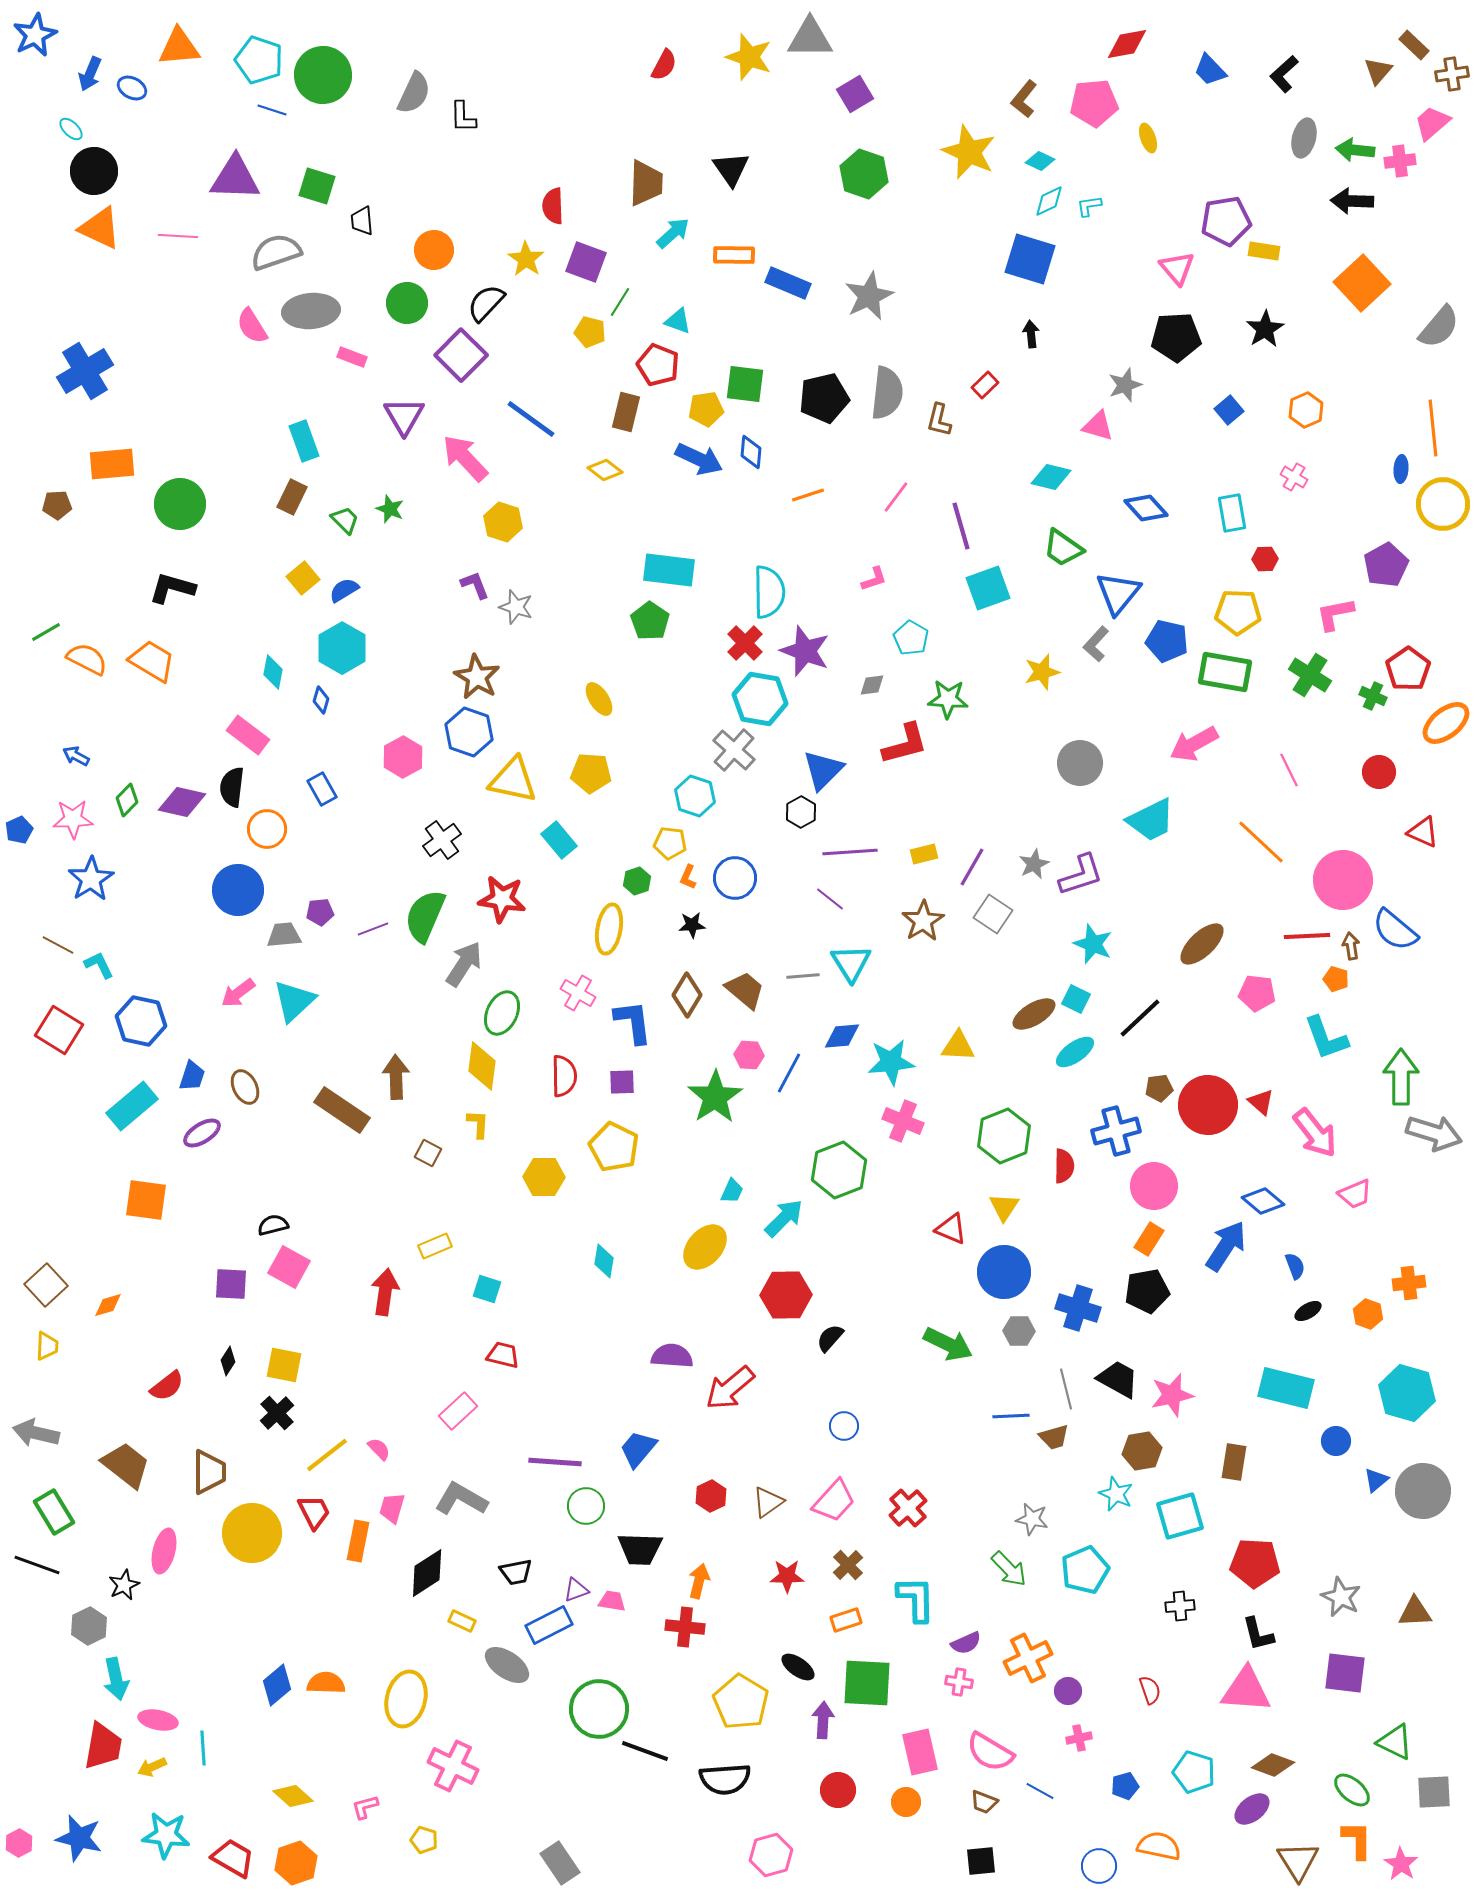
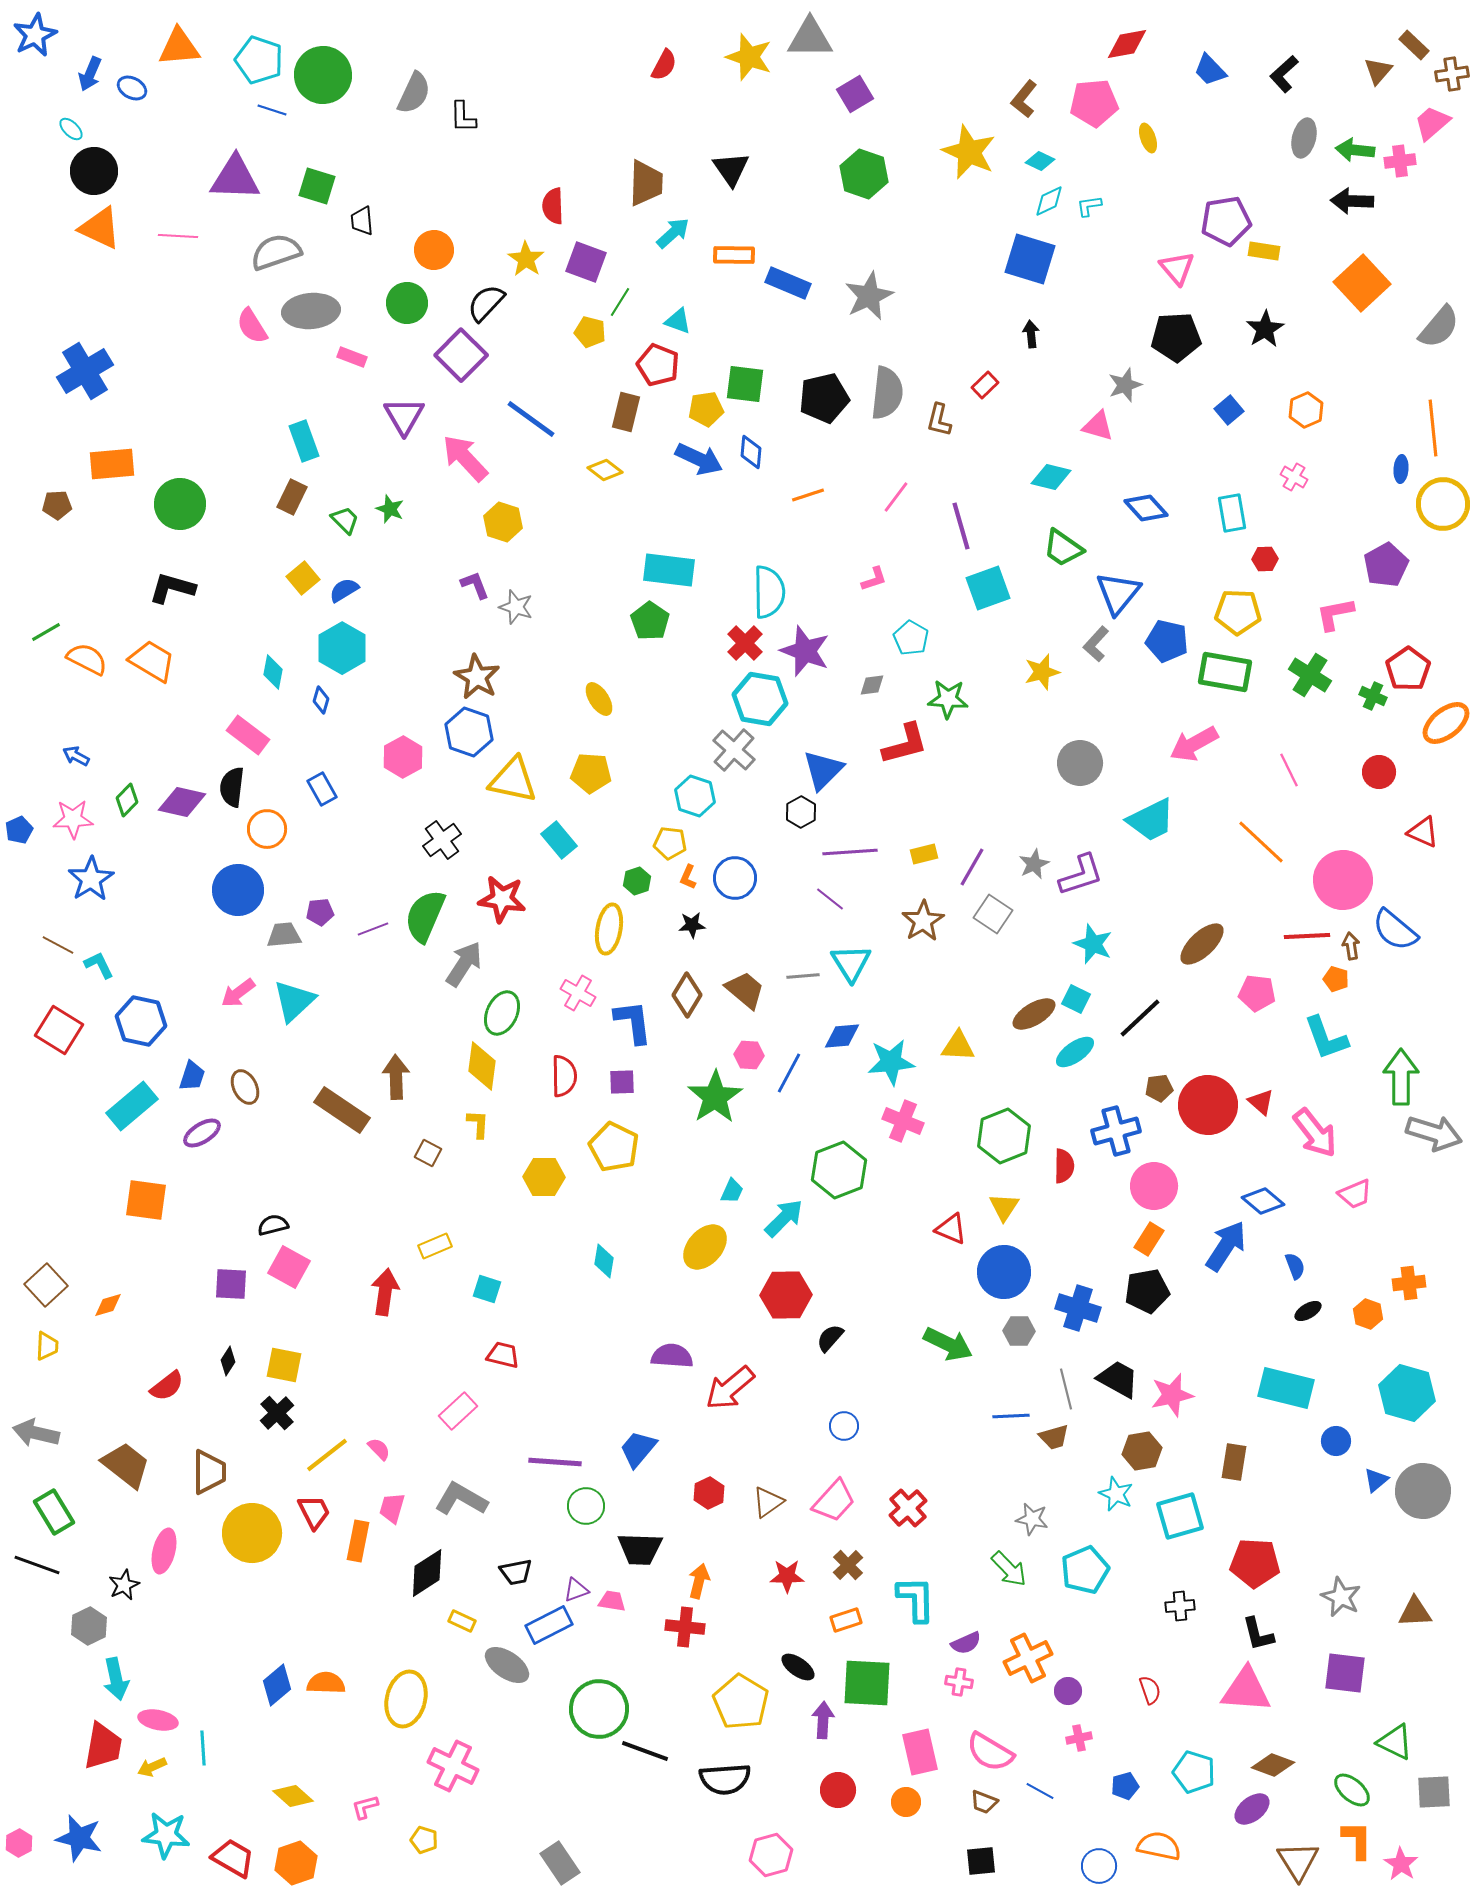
red hexagon at (711, 1496): moved 2 px left, 3 px up
